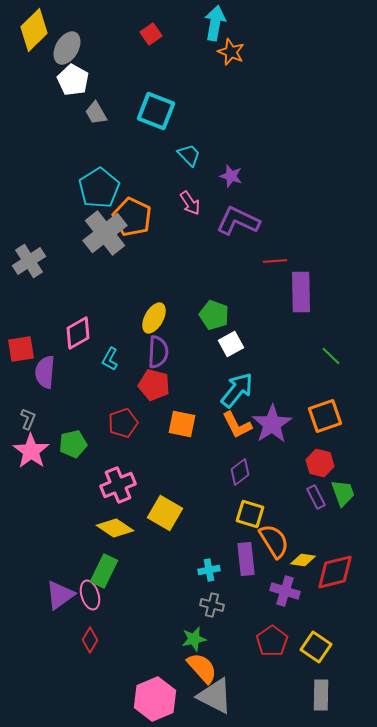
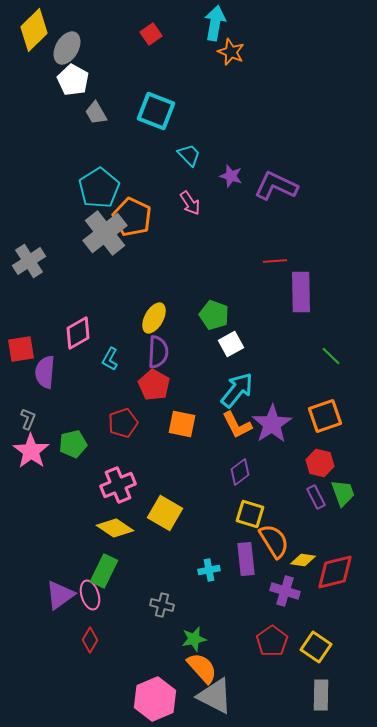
purple L-shape at (238, 221): moved 38 px right, 35 px up
red pentagon at (154, 385): rotated 16 degrees clockwise
gray cross at (212, 605): moved 50 px left
